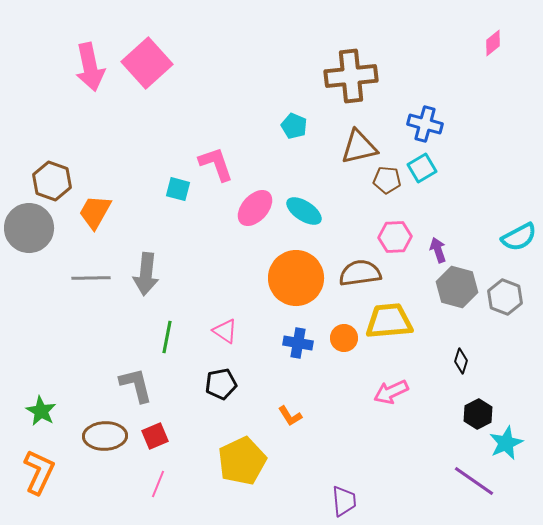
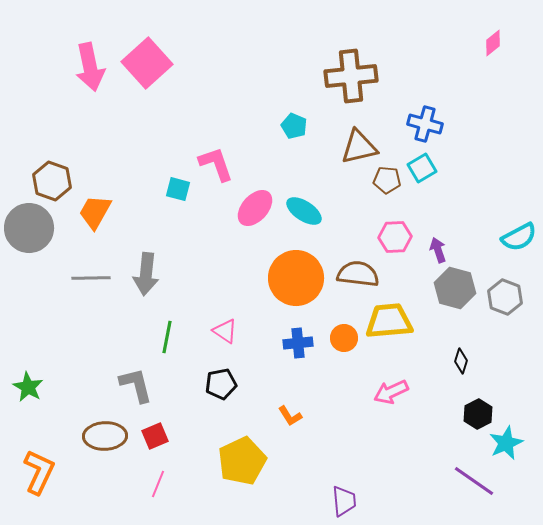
brown semicircle at (360, 273): moved 2 px left, 1 px down; rotated 15 degrees clockwise
gray hexagon at (457, 287): moved 2 px left, 1 px down
blue cross at (298, 343): rotated 16 degrees counterclockwise
green star at (41, 411): moved 13 px left, 24 px up
